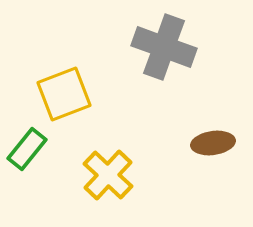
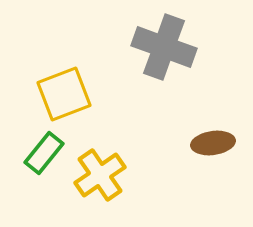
green rectangle: moved 17 px right, 4 px down
yellow cross: moved 8 px left; rotated 12 degrees clockwise
